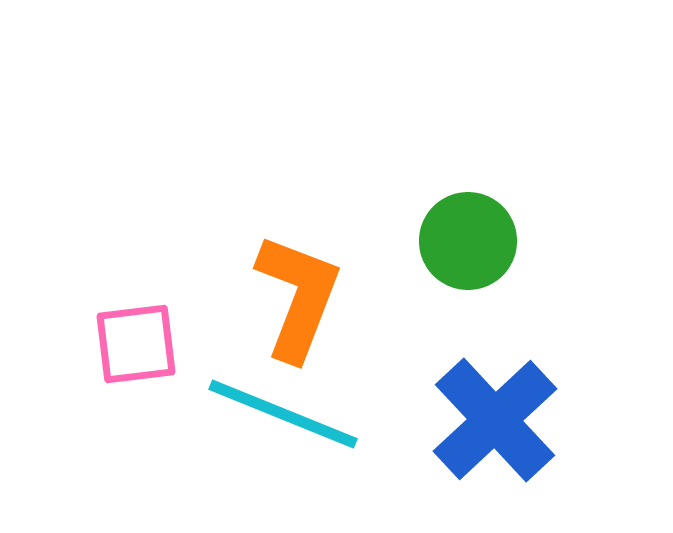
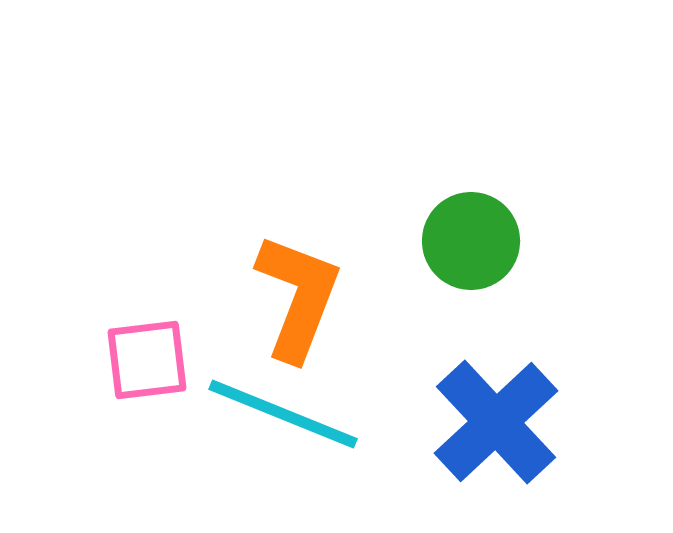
green circle: moved 3 px right
pink square: moved 11 px right, 16 px down
blue cross: moved 1 px right, 2 px down
